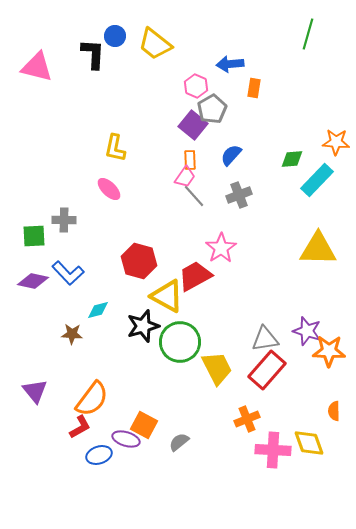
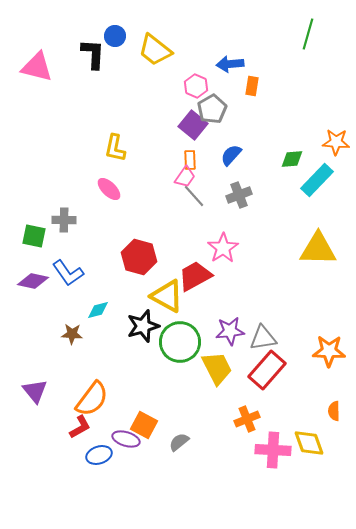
yellow trapezoid at (155, 44): moved 6 px down
orange rectangle at (254, 88): moved 2 px left, 2 px up
green square at (34, 236): rotated 15 degrees clockwise
pink star at (221, 248): moved 2 px right
red hexagon at (139, 261): moved 4 px up
blue L-shape at (68, 273): rotated 8 degrees clockwise
purple star at (307, 331): moved 77 px left; rotated 24 degrees counterclockwise
gray triangle at (265, 339): moved 2 px left, 1 px up
